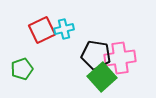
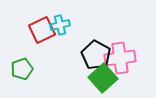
cyan cross: moved 4 px left, 4 px up
black pentagon: rotated 20 degrees clockwise
green square: moved 1 px right, 1 px down
